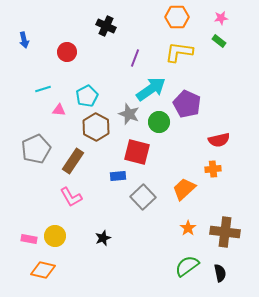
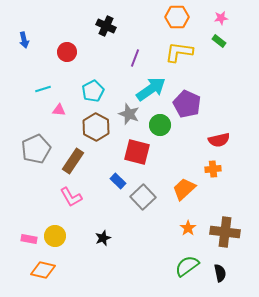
cyan pentagon: moved 6 px right, 5 px up
green circle: moved 1 px right, 3 px down
blue rectangle: moved 5 px down; rotated 49 degrees clockwise
